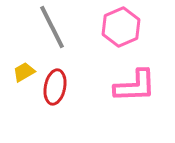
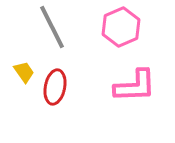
yellow trapezoid: rotated 85 degrees clockwise
